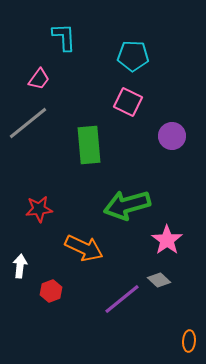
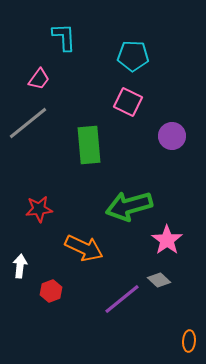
green arrow: moved 2 px right, 1 px down
